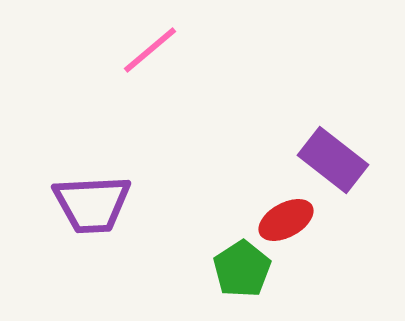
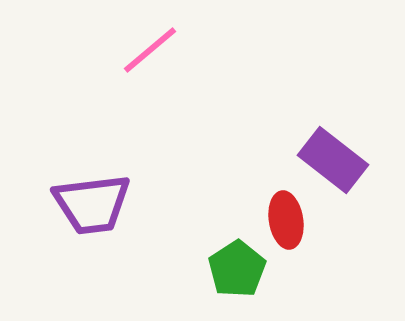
purple trapezoid: rotated 4 degrees counterclockwise
red ellipse: rotated 70 degrees counterclockwise
green pentagon: moved 5 px left
